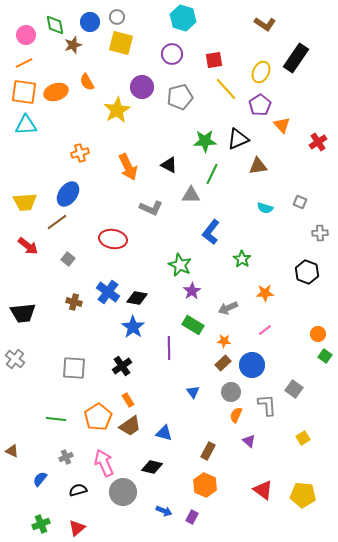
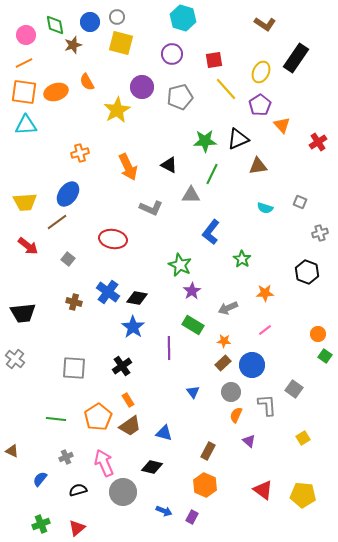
gray cross at (320, 233): rotated 14 degrees counterclockwise
